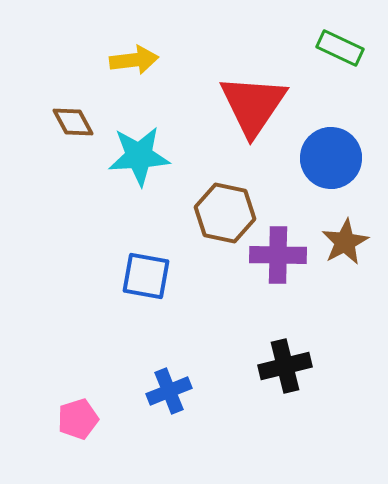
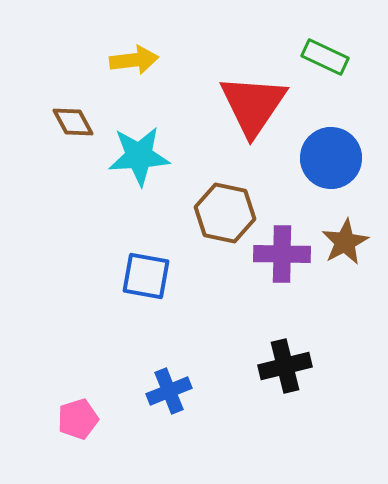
green rectangle: moved 15 px left, 9 px down
purple cross: moved 4 px right, 1 px up
